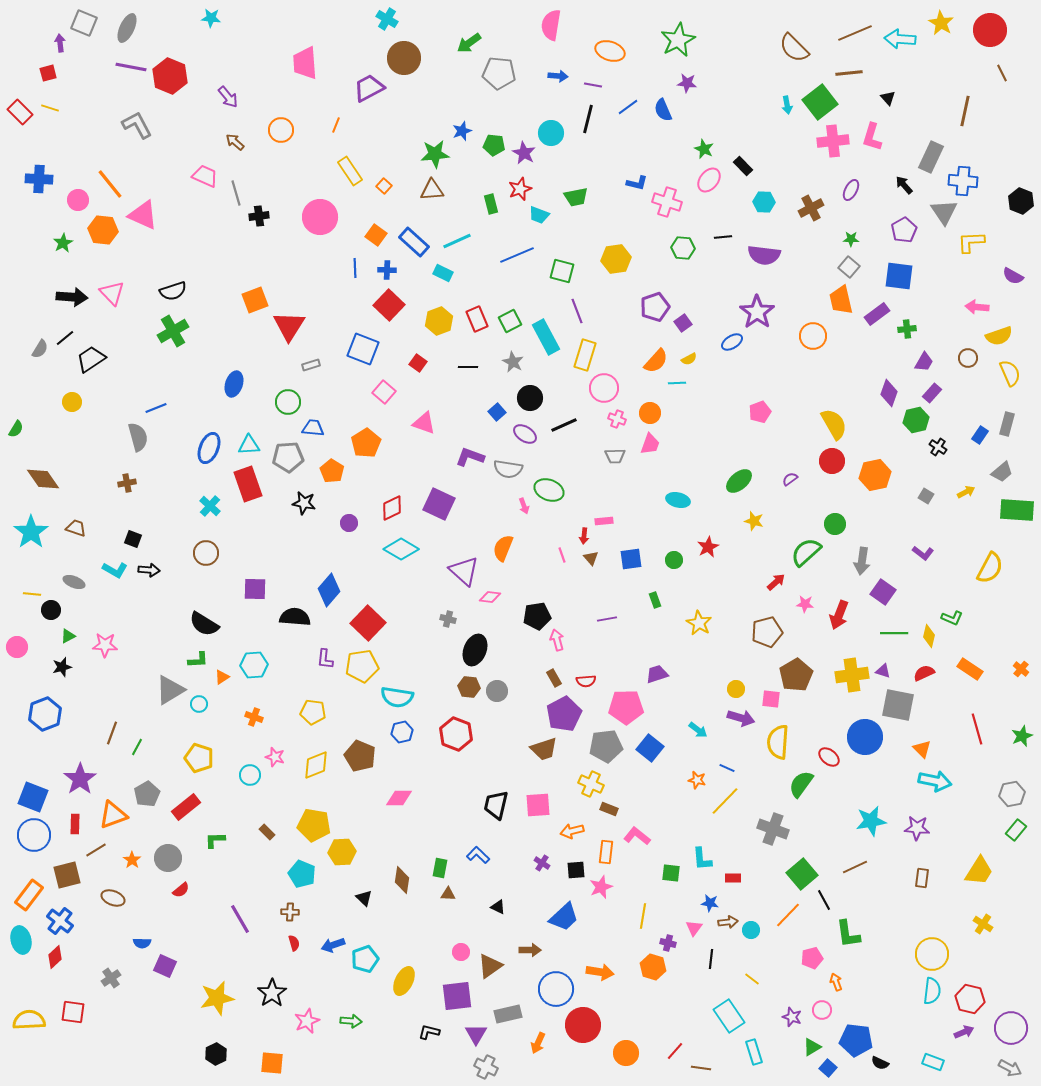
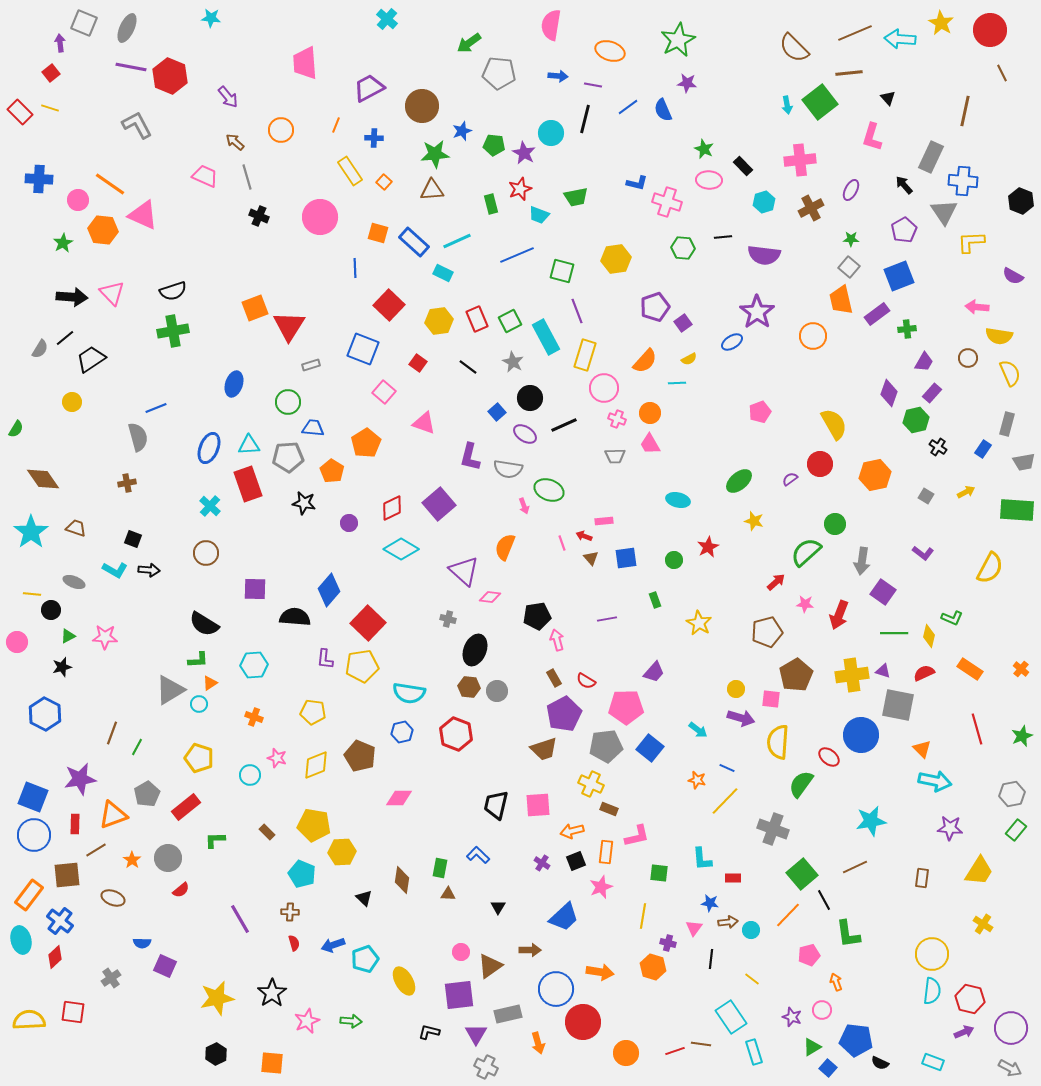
cyan cross at (387, 19): rotated 10 degrees clockwise
brown circle at (404, 58): moved 18 px right, 48 px down
red square at (48, 73): moved 3 px right; rotated 24 degrees counterclockwise
black line at (588, 119): moved 3 px left
pink cross at (833, 141): moved 33 px left, 19 px down
pink ellipse at (709, 180): rotated 55 degrees clockwise
orange line at (110, 184): rotated 16 degrees counterclockwise
orange square at (384, 186): moved 4 px up
gray line at (236, 193): moved 11 px right, 16 px up
cyan hexagon at (764, 202): rotated 20 degrees counterclockwise
black cross at (259, 216): rotated 30 degrees clockwise
orange square at (376, 235): moved 2 px right, 2 px up; rotated 20 degrees counterclockwise
blue cross at (387, 270): moved 13 px left, 132 px up
blue square at (899, 276): rotated 28 degrees counterclockwise
orange square at (255, 300): moved 8 px down
yellow hexagon at (439, 321): rotated 12 degrees clockwise
green cross at (173, 331): rotated 20 degrees clockwise
yellow semicircle at (999, 336): rotated 28 degrees clockwise
orange semicircle at (656, 361): moved 11 px left
black line at (468, 367): rotated 36 degrees clockwise
blue rectangle at (980, 435): moved 3 px right, 14 px down
pink trapezoid at (650, 444): rotated 130 degrees clockwise
purple L-shape at (470, 457): rotated 96 degrees counterclockwise
red circle at (832, 461): moved 12 px left, 3 px down
gray trapezoid at (1002, 472): moved 22 px right, 10 px up; rotated 30 degrees clockwise
purple square at (439, 504): rotated 24 degrees clockwise
red arrow at (584, 536): rotated 105 degrees clockwise
orange semicircle at (503, 548): moved 2 px right, 1 px up
pink line at (562, 555): moved 12 px up
blue square at (631, 559): moved 5 px left, 1 px up
pink star at (105, 645): moved 8 px up
pink circle at (17, 647): moved 5 px up
purple trapezoid at (657, 674): moved 3 px left, 2 px up; rotated 150 degrees clockwise
orange triangle at (222, 677): moved 12 px left, 6 px down
red semicircle at (586, 681): rotated 36 degrees clockwise
cyan semicircle at (397, 697): moved 12 px right, 4 px up
blue hexagon at (45, 714): rotated 12 degrees counterclockwise
blue circle at (865, 737): moved 4 px left, 2 px up
pink star at (275, 757): moved 2 px right, 1 px down
purple star at (80, 779): rotated 24 degrees clockwise
purple star at (917, 828): moved 33 px right
pink L-shape at (637, 836): rotated 128 degrees clockwise
black square at (576, 870): moved 9 px up; rotated 18 degrees counterclockwise
green square at (671, 873): moved 12 px left
brown square at (67, 875): rotated 8 degrees clockwise
black triangle at (498, 907): rotated 35 degrees clockwise
pink pentagon at (812, 958): moved 3 px left, 3 px up
yellow ellipse at (404, 981): rotated 56 degrees counterclockwise
purple square at (457, 996): moved 2 px right, 1 px up
cyan rectangle at (729, 1016): moved 2 px right, 1 px down
red circle at (583, 1025): moved 3 px up
orange arrow at (538, 1043): rotated 40 degrees counterclockwise
red line at (675, 1051): rotated 30 degrees clockwise
brown line at (701, 1068): moved 24 px up
